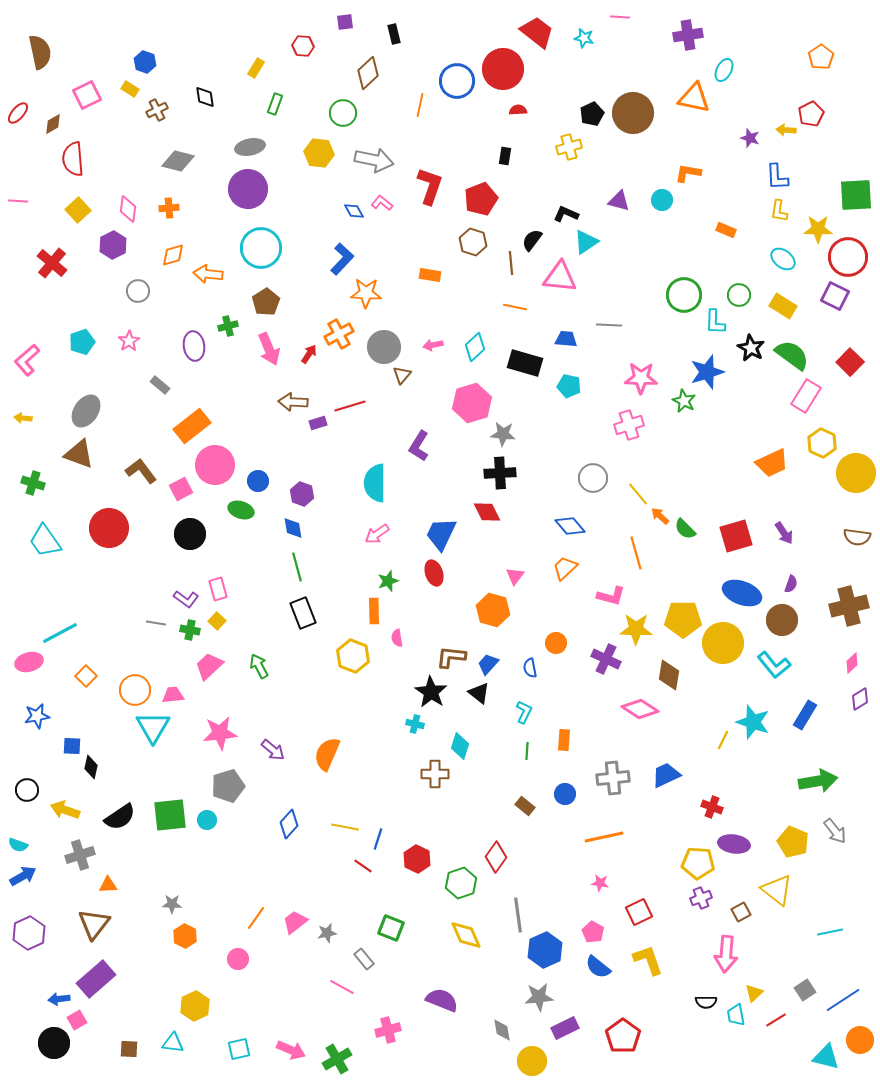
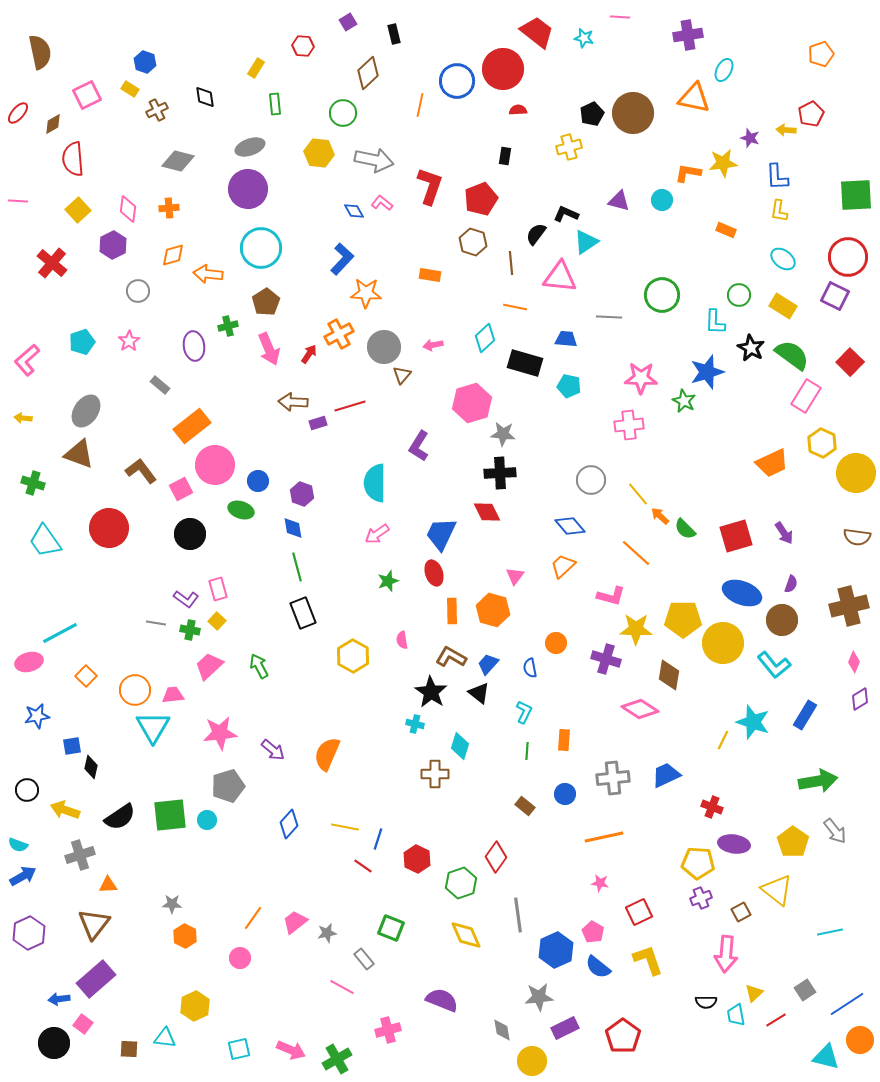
purple square at (345, 22): moved 3 px right; rotated 24 degrees counterclockwise
orange pentagon at (821, 57): moved 3 px up; rotated 15 degrees clockwise
green rectangle at (275, 104): rotated 25 degrees counterclockwise
gray ellipse at (250, 147): rotated 8 degrees counterclockwise
yellow star at (818, 229): moved 95 px left, 66 px up; rotated 8 degrees counterclockwise
black semicircle at (532, 240): moved 4 px right, 6 px up
green circle at (684, 295): moved 22 px left
gray line at (609, 325): moved 8 px up
cyan diamond at (475, 347): moved 10 px right, 9 px up
pink cross at (629, 425): rotated 12 degrees clockwise
gray circle at (593, 478): moved 2 px left, 2 px down
orange line at (636, 553): rotated 32 degrees counterclockwise
orange trapezoid at (565, 568): moved 2 px left, 2 px up
orange rectangle at (374, 611): moved 78 px right
pink semicircle at (397, 638): moved 5 px right, 2 px down
yellow hexagon at (353, 656): rotated 8 degrees clockwise
brown L-shape at (451, 657): rotated 24 degrees clockwise
purple cross at (606, 659): rotated 8 degrees counterclockwise
pink diamond at (852, 663): moved 2 px right, 1 px up; rotated 25 degrees counterclockwise
blue square at (72, 746): rotated 12 degrees counterclockwise
yellow pentagon at (793, 842): rotated 12 degrees clockwise
orange line at (256, 918): moved 3 px left
blue hexagon at (545, 950): moved 11 px right
pink circle at (238, 959): moved 2 px right, 1 px up
blue line at (843, 1000): moved 4 px right, 4 px down
pink square at (77, 1020): moved 6 px right, 4 px down; rotated 24 degrees counterclockwise
cyan triangle at (173, 1043): moved 8 px left, 5 px up
